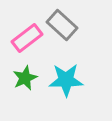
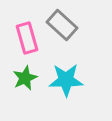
pink rectangle: rotated 68 degrees counterclockwise
